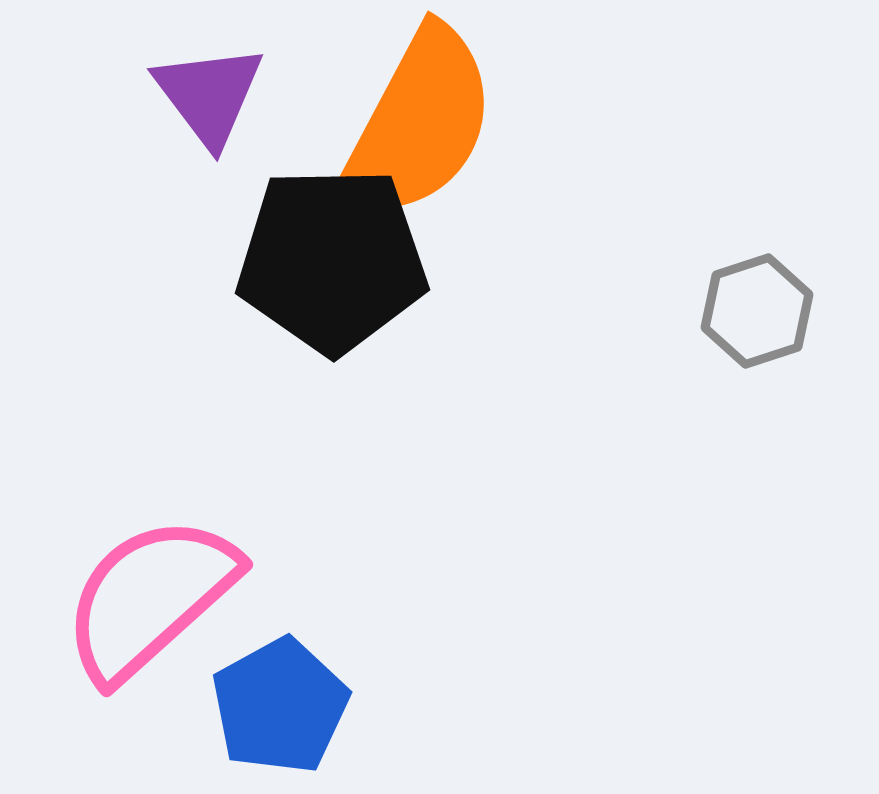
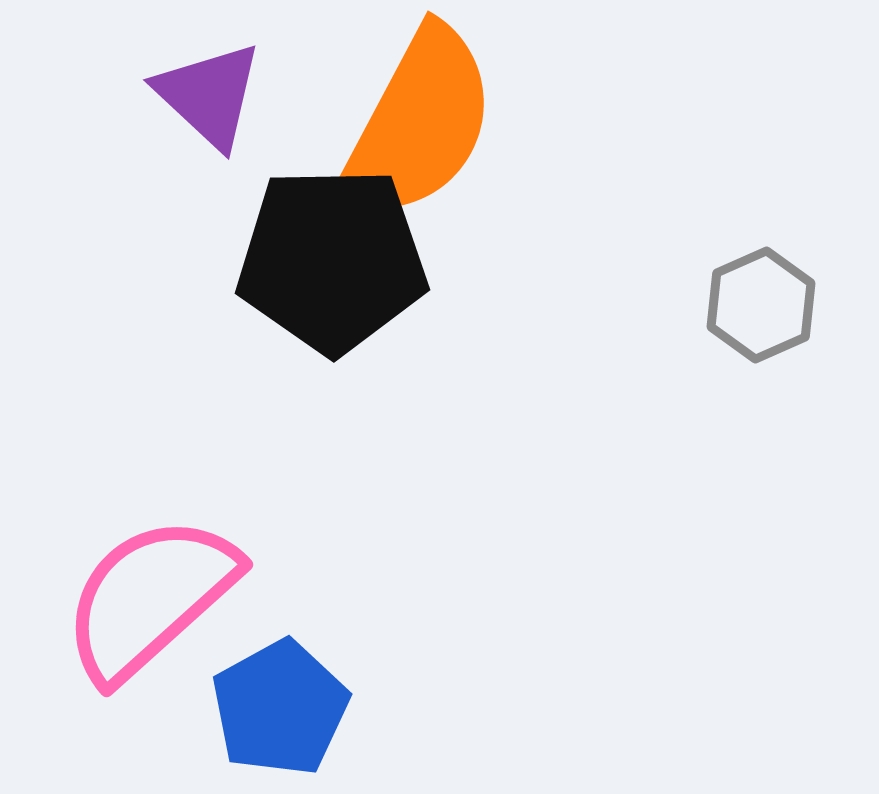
purple triangle: rotated 10 degrees counterclockwise
gray hexagon: moved 4 px right, 6 px up; rotated 6 degrees counterclockwise
blue pentagon: moved 2 px down
